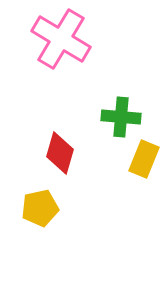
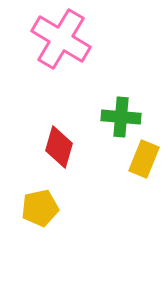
red diamond: moved 1 px left, 6 px up
